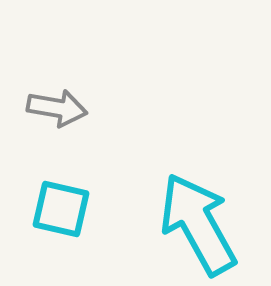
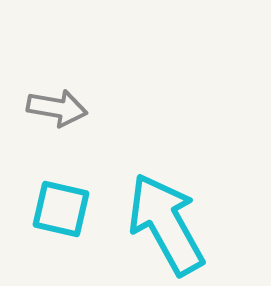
cyan arrow: moved 32 px left
